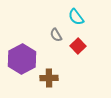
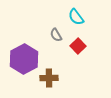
purple hexagon: moved 2 px right
